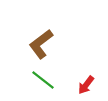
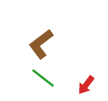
green line: moved 2 px up
